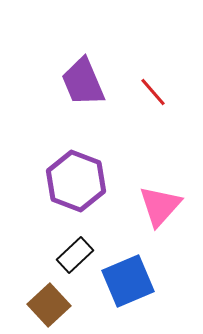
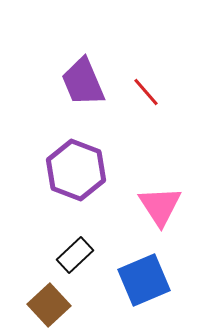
red line: moved 7 px left
purple hexagon: moved 11 px up
pink triangle: rotated 15 degrees counterclockwise
blue square: moved 16 px right, 1 px up
